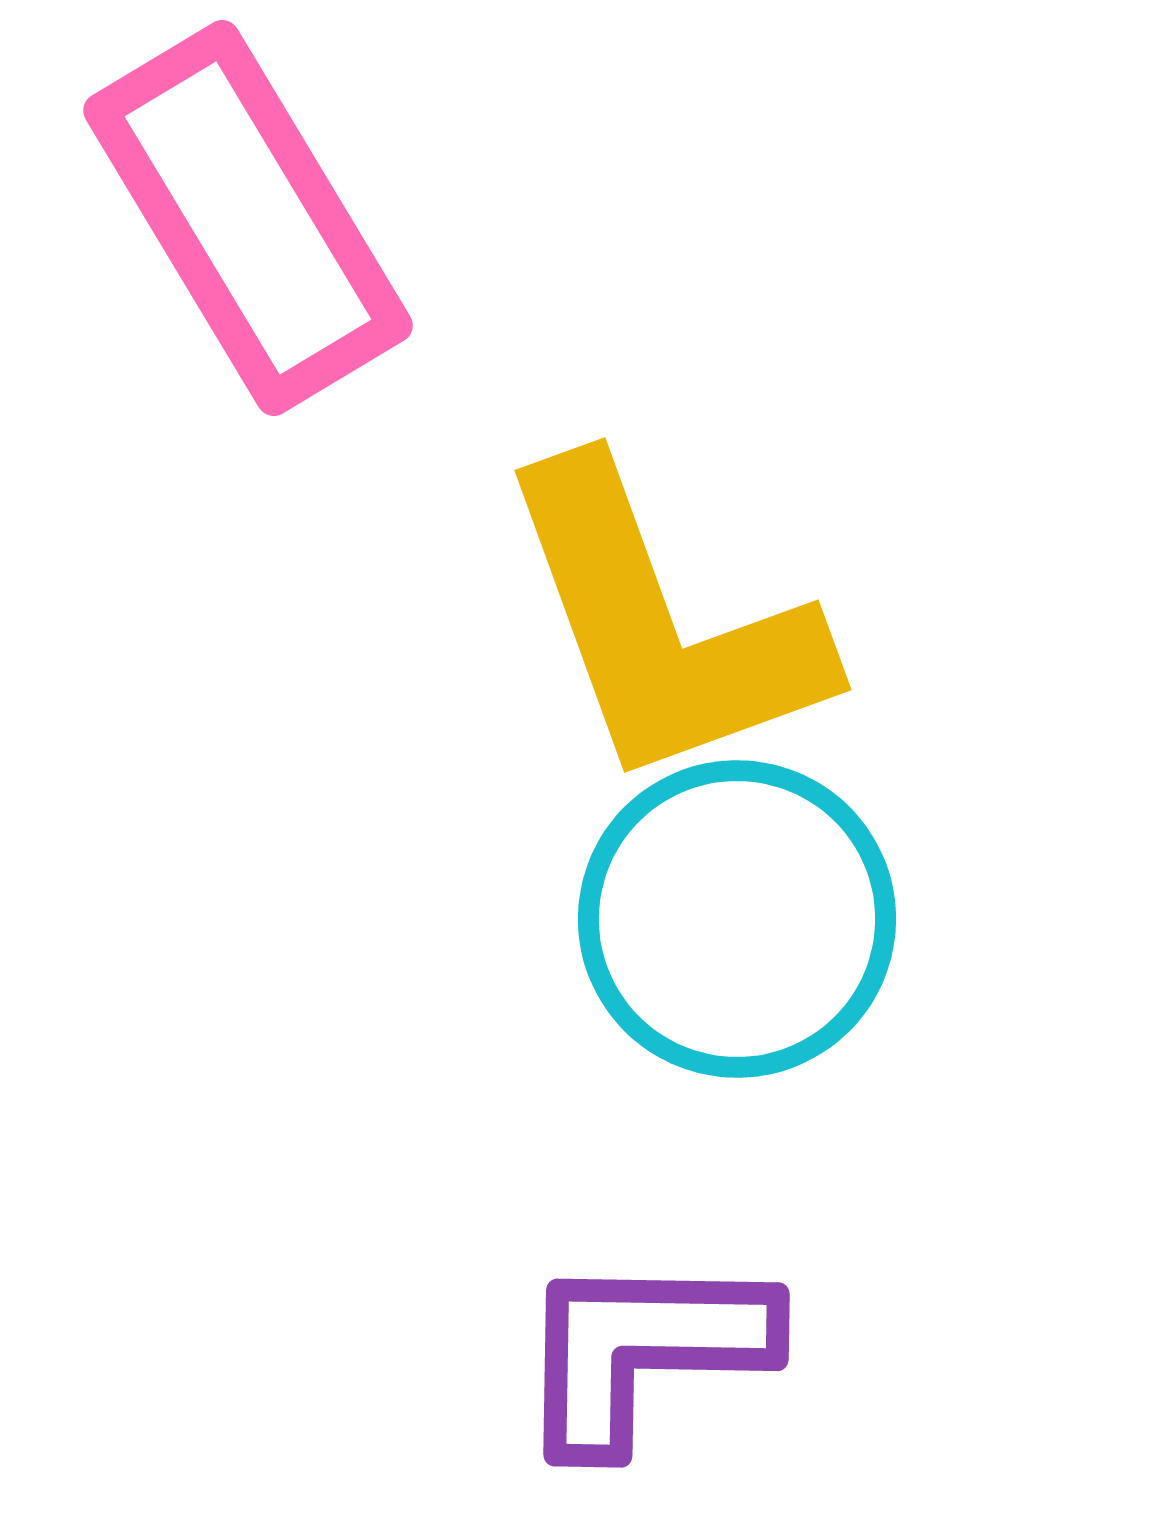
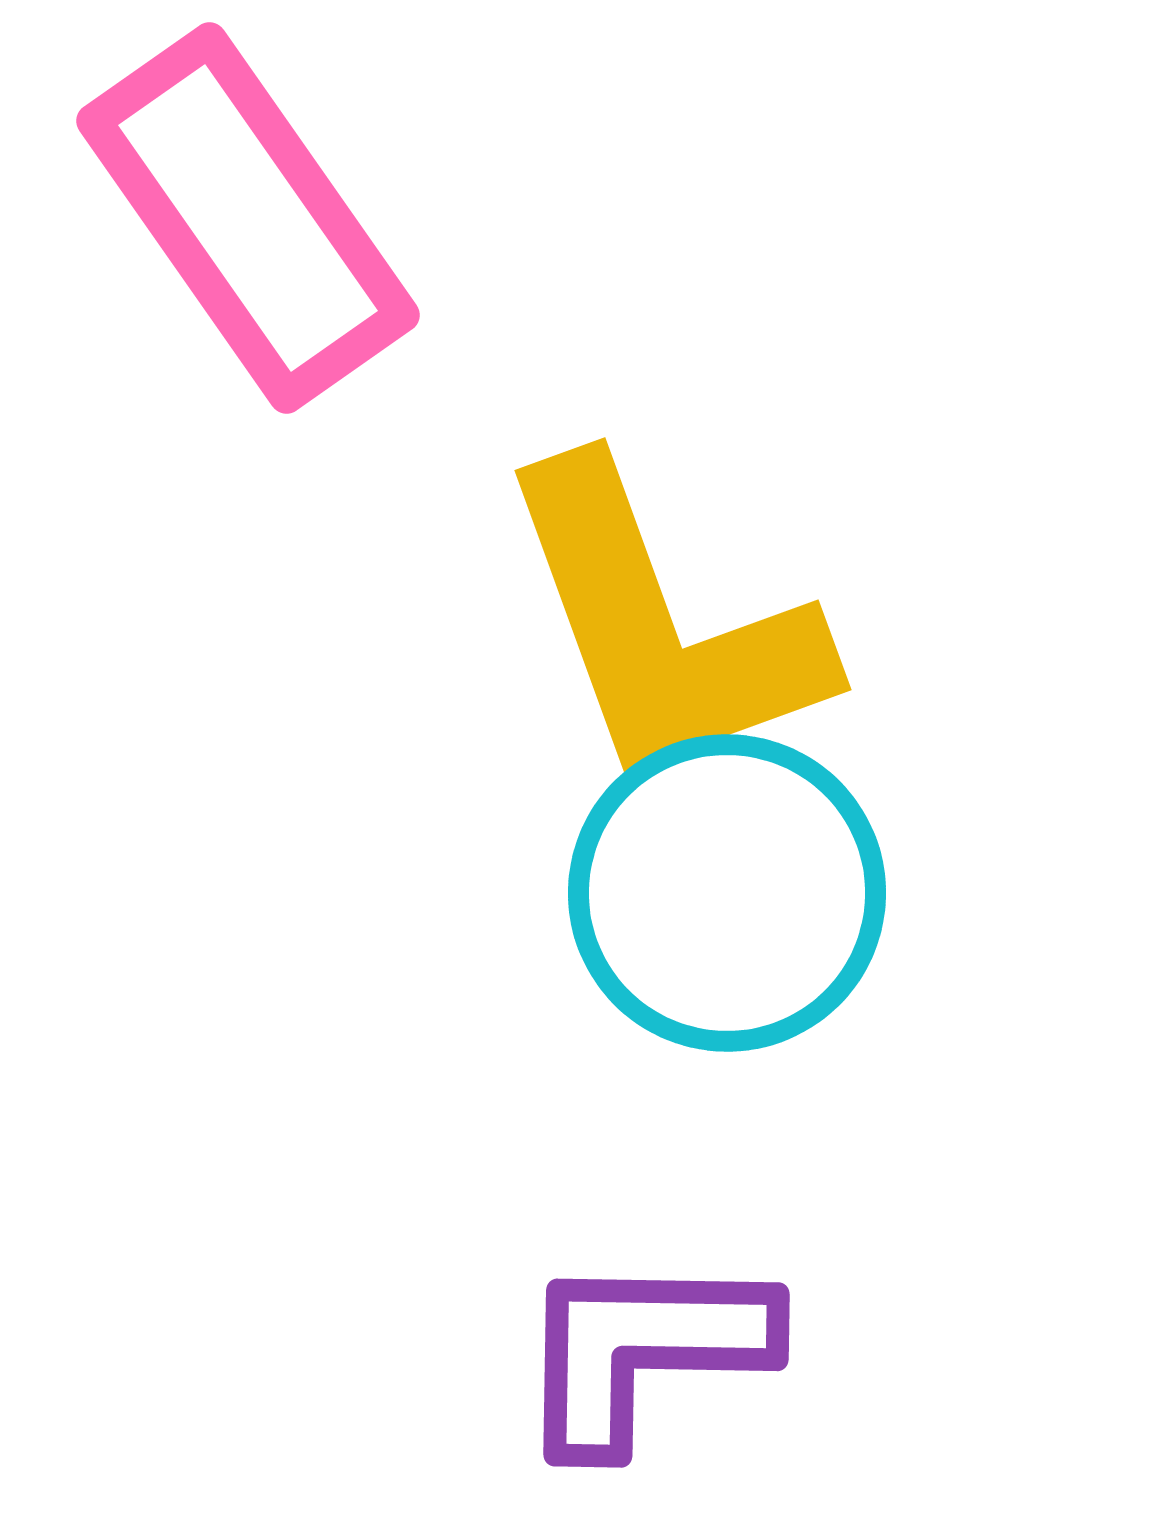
pink rectangle: rotated 4 degrees counterclockwise
cyan circle: moved 10 px left, 26 px up
